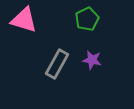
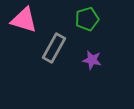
green pentagon: rotated 10 degrees clockwise
gray rectangle: moved 3 px left, 16 px up
